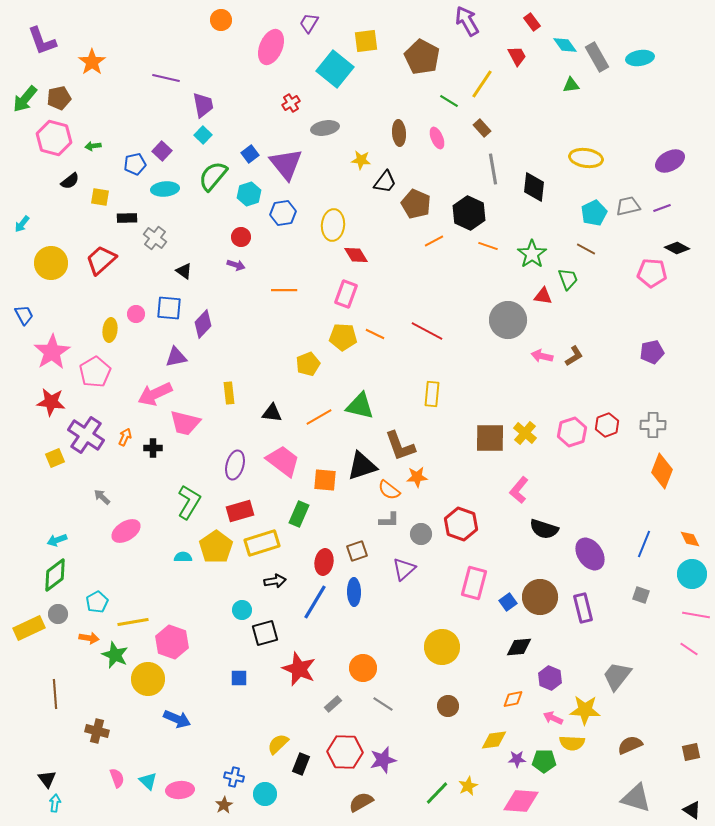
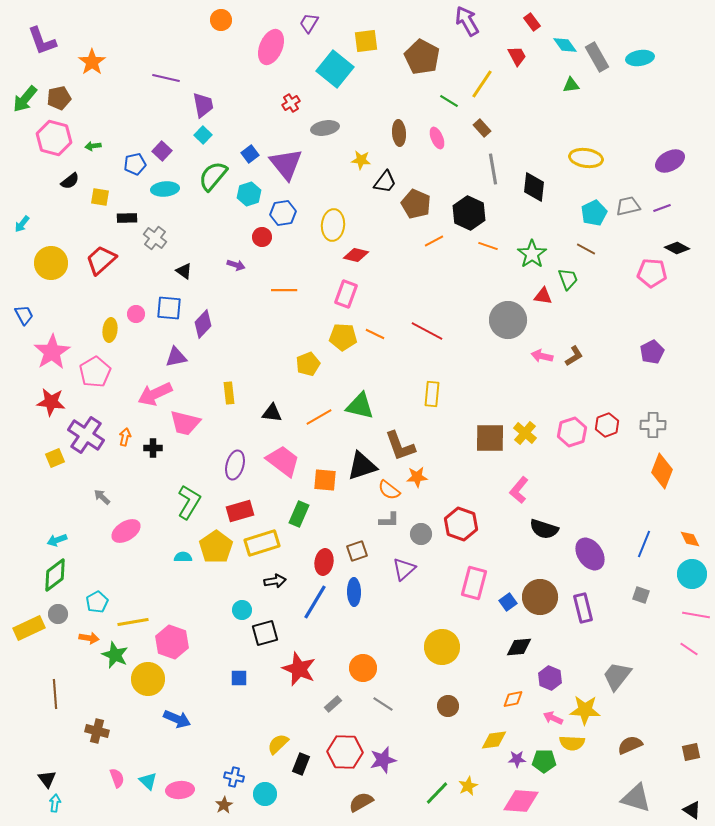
red circle at (241, 237): moved 21 px right
red diamond at (356, 255): rotated 45 degrees counterclockwise
purple pentagon at (652, 352): rotated 15 degrees counterclockwise
orange arrow at (125, 437): rotated 12 degrees counterclockwise
